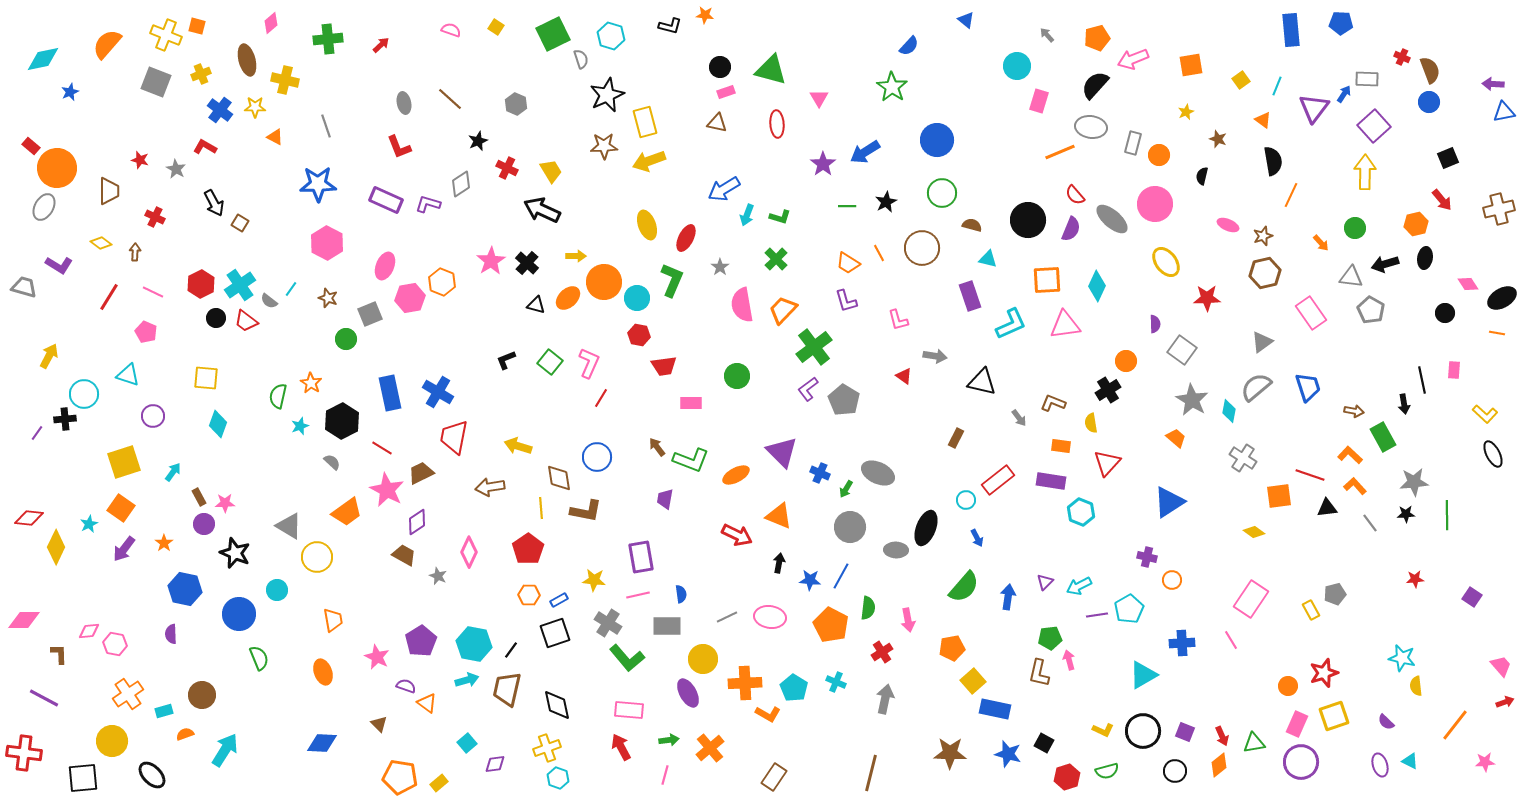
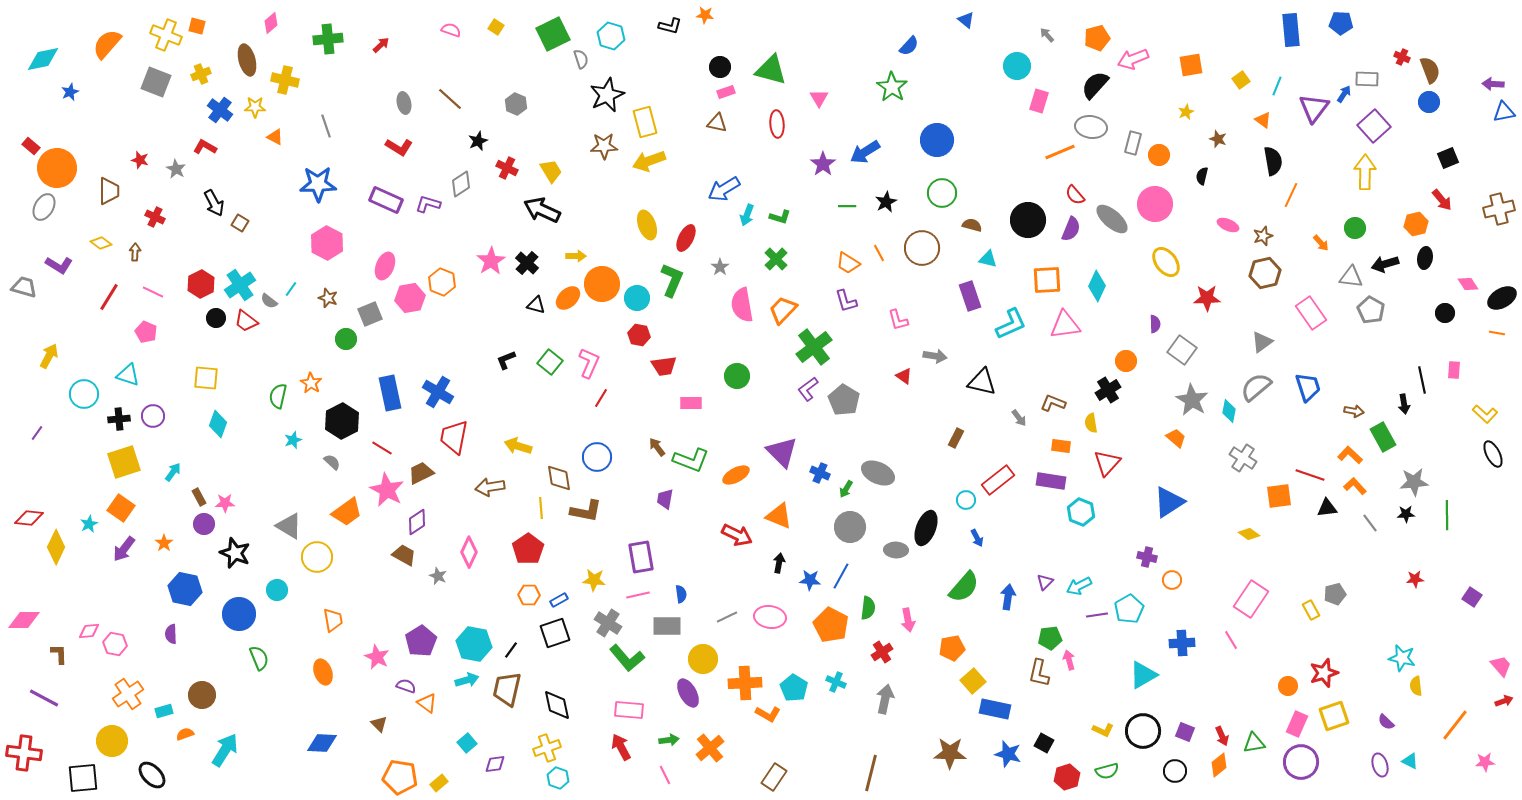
red L-shape at (399, 147): rotated 36 degrees counterclockwise
orange circle at (604, 282): moved 2 px left, 2 px down
black cross at (65, 419): moved 54 px right
cyan star at (300, 426): moved 7 px left, 14 px down
yellow diamond at (1254, 532): moved 5 px left, 2 px down
red arrow at (1505, 702): moved 1 px left, 1 px up
pink line at (665, 775): rotated 42 degrees counterclockwise
